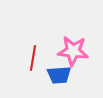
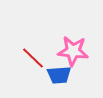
red line: rotated 55 degrees counterclockwise
